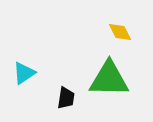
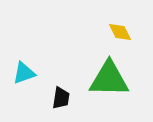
cyan triangle: rotated 15 degrees clockwise
black trapezoid: moved 5 px left
